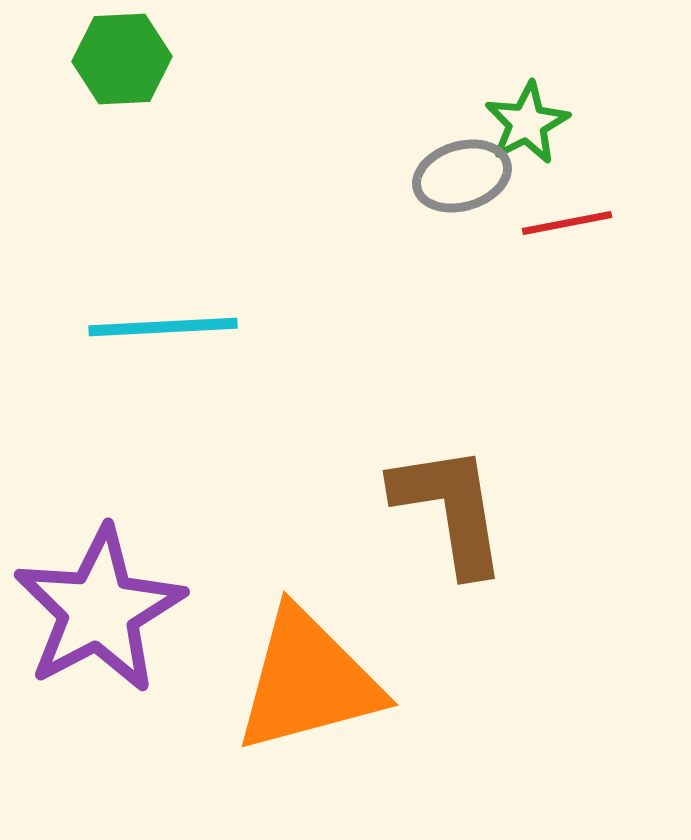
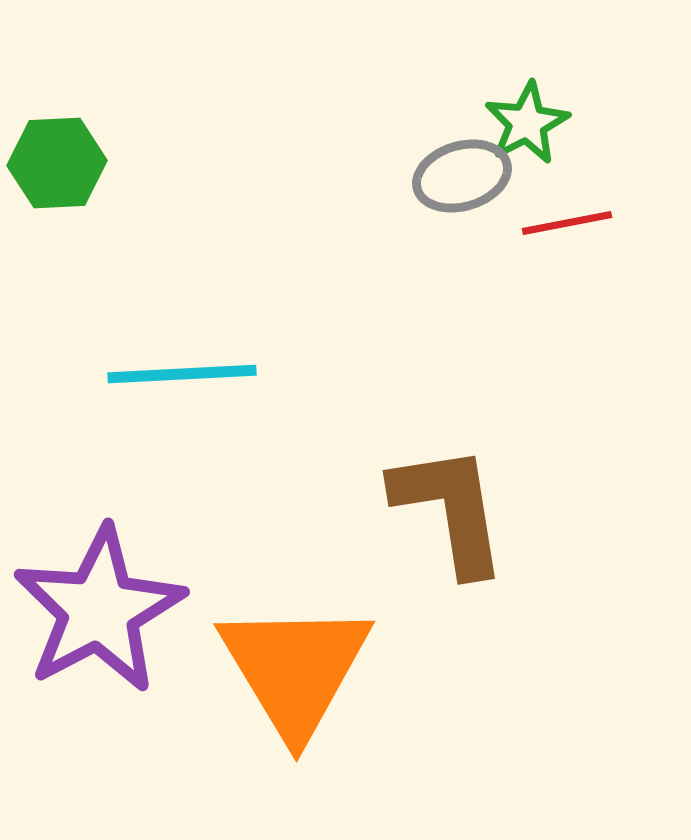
green hexagon: moved 65 px left, 104 px down
cyan line: moved 19 px right, 47 px down
orange triangle: moved 13 px left, 12 px up; rotated 46 degrees counterclockwise
